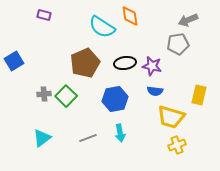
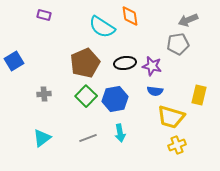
green square: moved 20 px right
